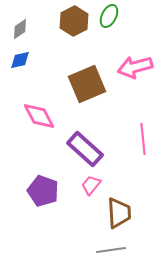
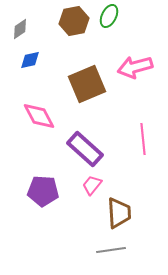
brown hexagon: rotated 16 degrees clockwise
blue diamond: moved 10 px right
pink trapezoid: moved 1 px right
purple pentagon: rotated 16 degrees counterclockwise
